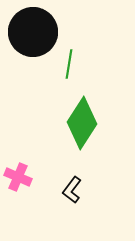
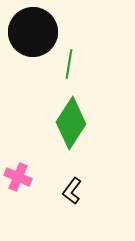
green diamond: moved 11 px left
black L-shape: moved 1 px down
